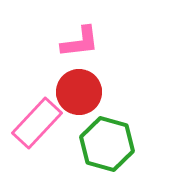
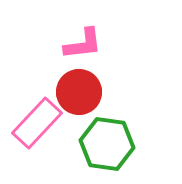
pink L-shape: moved 3 px right, 2 px down
green hexagon: rotated 8 degrees counterclockwise
